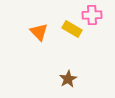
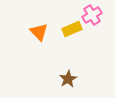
pink cross: rotated 30 degrees counterclockwise
yellow rectangle: rotated 54 degrees counterclockwise
